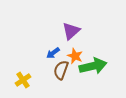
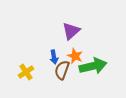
blue arrow: moved 1 px right, 4 px down; rotated 64 degrees counterclockwise
brown semicircle: moved 1 px right
yellow cross: moved 3 px right, 8 px up
